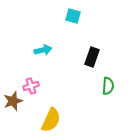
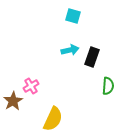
cyan arrow: moved 27 px right
pink cross: rotated 14 degrees counterclockwise
brown star: rotated 12 degrees counterclockwise
yellow semicircle: moved 2 px right, 1 px up
